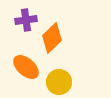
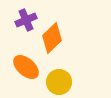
purple cross: rotated 15 degrees counterclockwise
